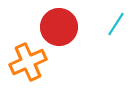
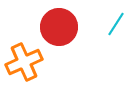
orange cross: moved 4 px left
